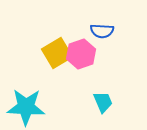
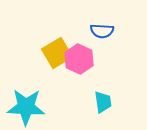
pink hexagon: moved 2 px left, 5 px down; rotated 16 degrees counterclockwise
cyan trapezoid: rotated 15 degrees clockwise
